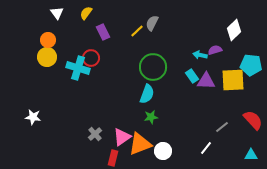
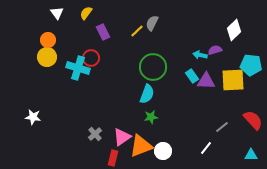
orange triangle: moved 1 px right, 2 px down
